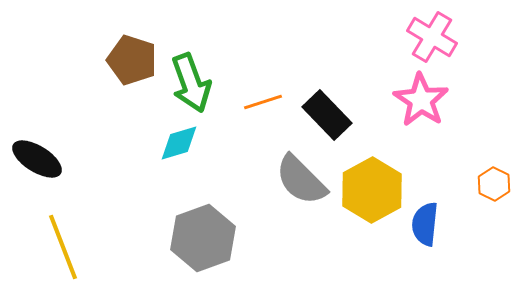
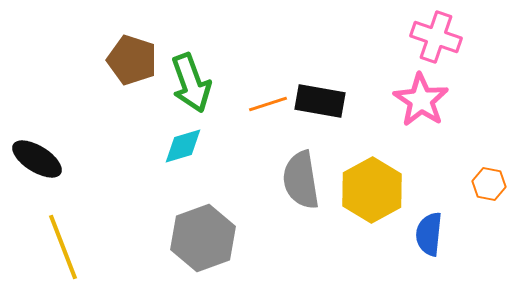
pink cross: moved 4 px right; rotated 12 degrees counterclockwise
orange line: moved 5 px right, 2 px down
black rectangle: moved 7 px left, 14 px up; rotated 36 degrees counterclockwise
cyan diamond: moved 4 px right, 3 px down
gray semicircle: rotated 36 degrees clockwise
orange hexagon: moved 5 px left; rotated 16 degrees counterclockwise
blue semicircle: moved 4 px right, 10 px down
